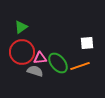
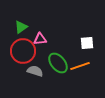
red circle: moved 1 px right, 1 px up
pink triangle: moved 19 px up
